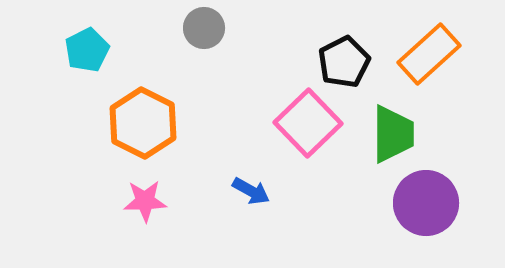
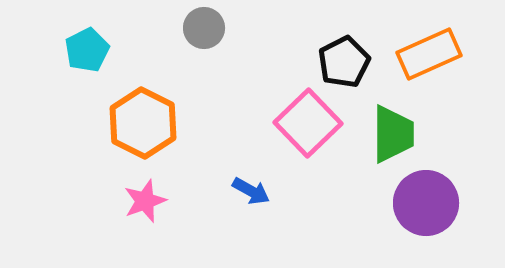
orange rectangle: rotated 18 degrees clockwise
pink star: rotated 18 degrees counterclockwise
